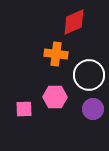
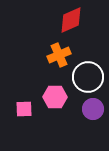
red diamond: moved 3 px left, 2 px up
orange cross: moved 3 px right, 1 px down; rotated 30 degrees counterclockwise
white circle: moved 1 px left, 2 px down
